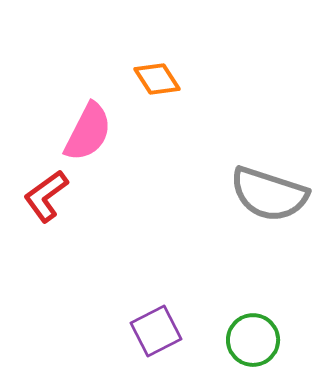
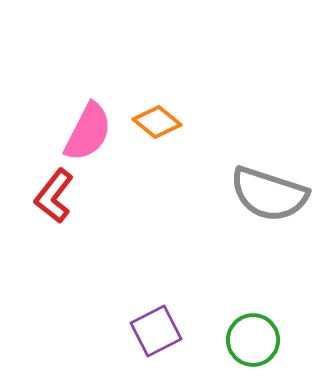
orange diamond: moved 43 px down; rotated 18 degrees counterclockwise
red L-shape: moved 8 px right; rotated 16 degrees counterclockwise
